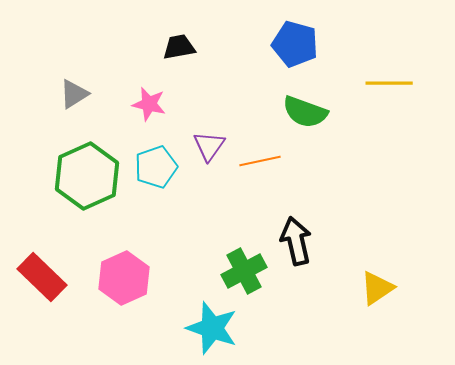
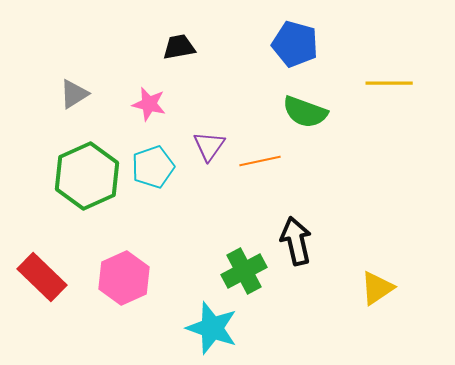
cyan pentagon: moved 3 px left
